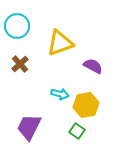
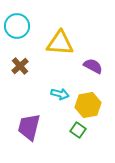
yellow triangle: rotated 24 degrees clockwise
brown cross: moved 2 px down
yellow hexagon: moved 2 px right
purple trapezoid: rotated 12 degrees counterclockwise
green square: moved 1 px right, 1 px up
